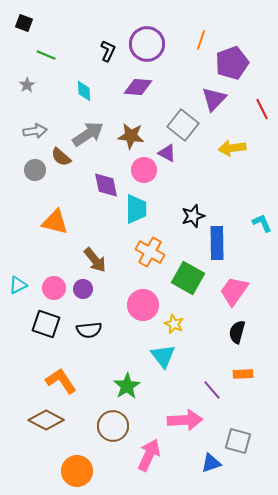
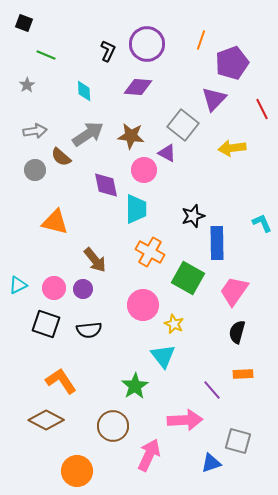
green star at (127, 386): moved 8 px right
